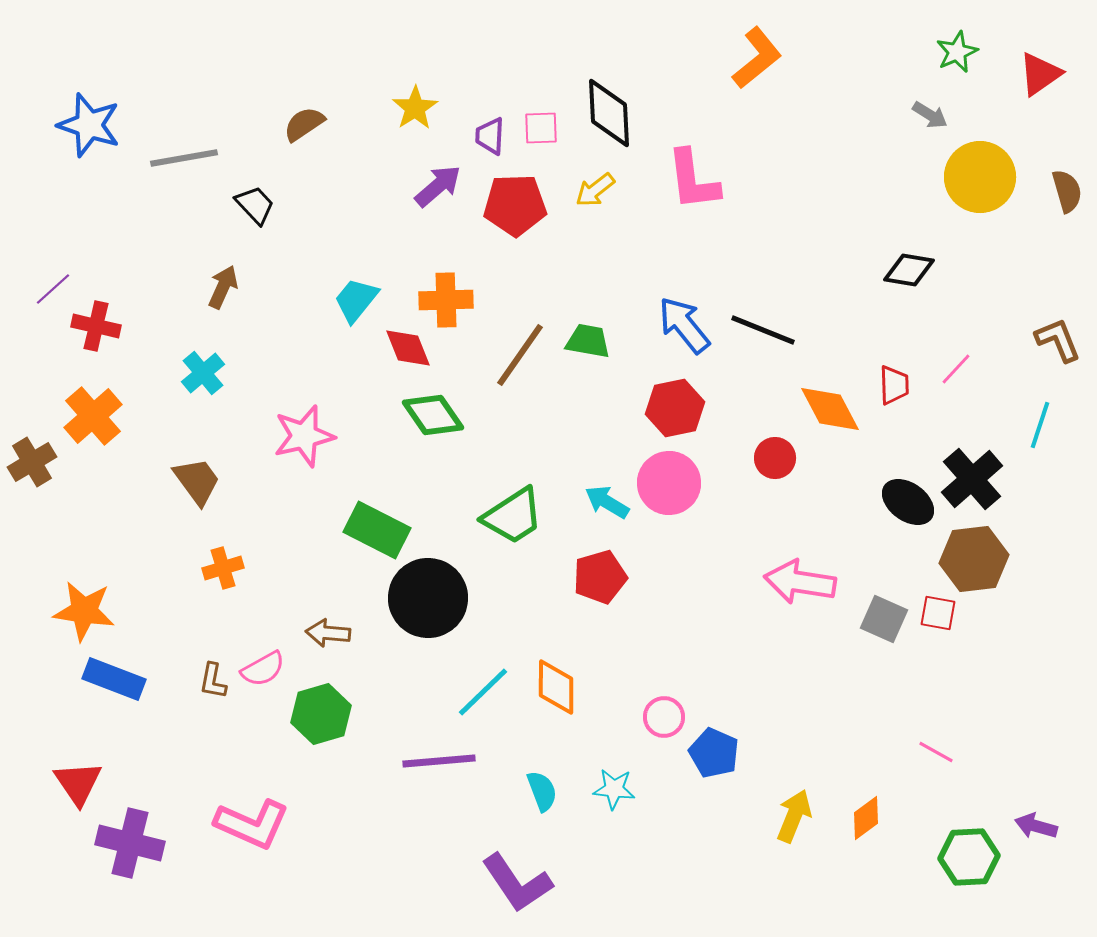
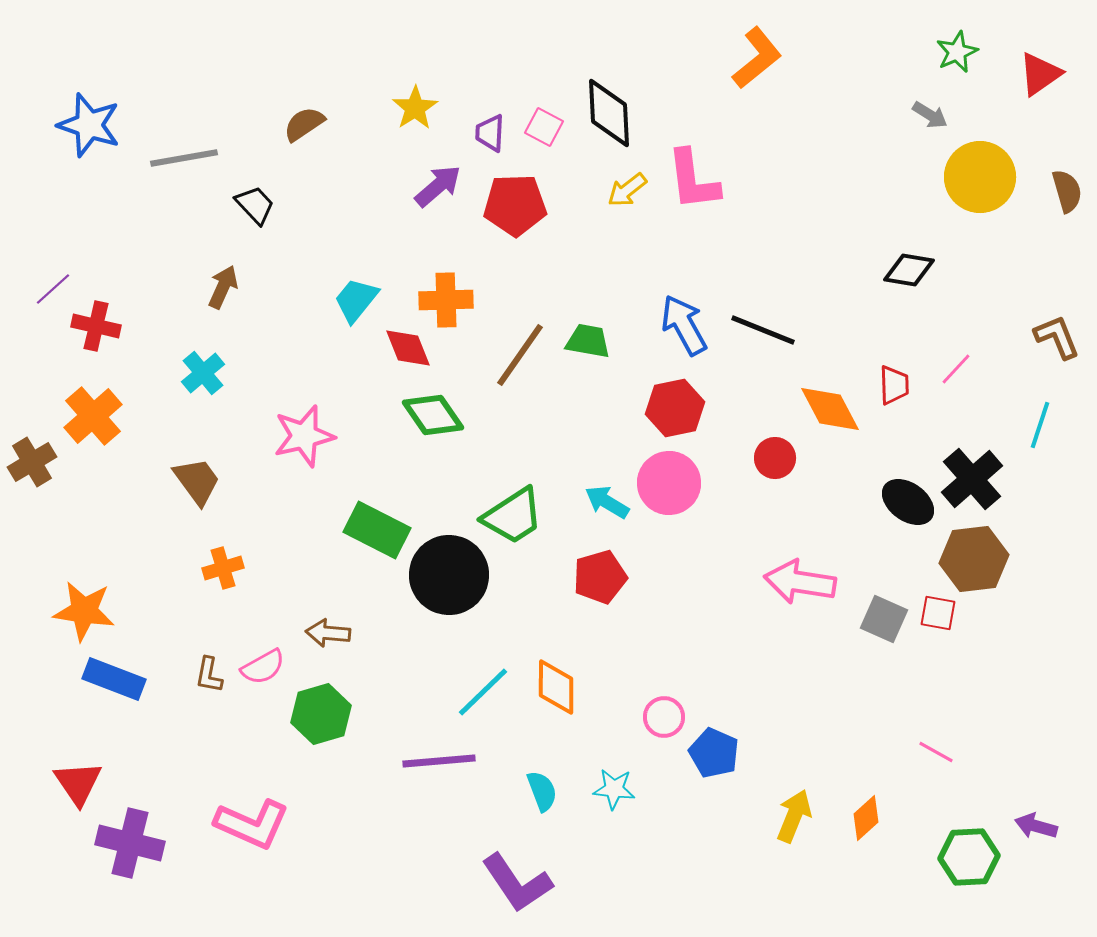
pink square at (541, 128): moved 3 px right, 1 px up; rotated 30 degrees clockwise
purple trapezoid at (490, 136): moved 3 px up
yellow arrow at (595, 190): moved 32 px right
blue arrow at (684, 325): rotated 10 degrees clockwise
brown L-shape at (1058, 340): moved 1 px left, 3 px up
black circle at (428, 598): moved 21 px right, 23 px up
pink semicircle at (263, 669): moved 2 px up
brown L-shape at (213, 681): moved 4 px left, 6 px up
orange diamond at (866, 818): rotated 6 degrees counterclockwise
